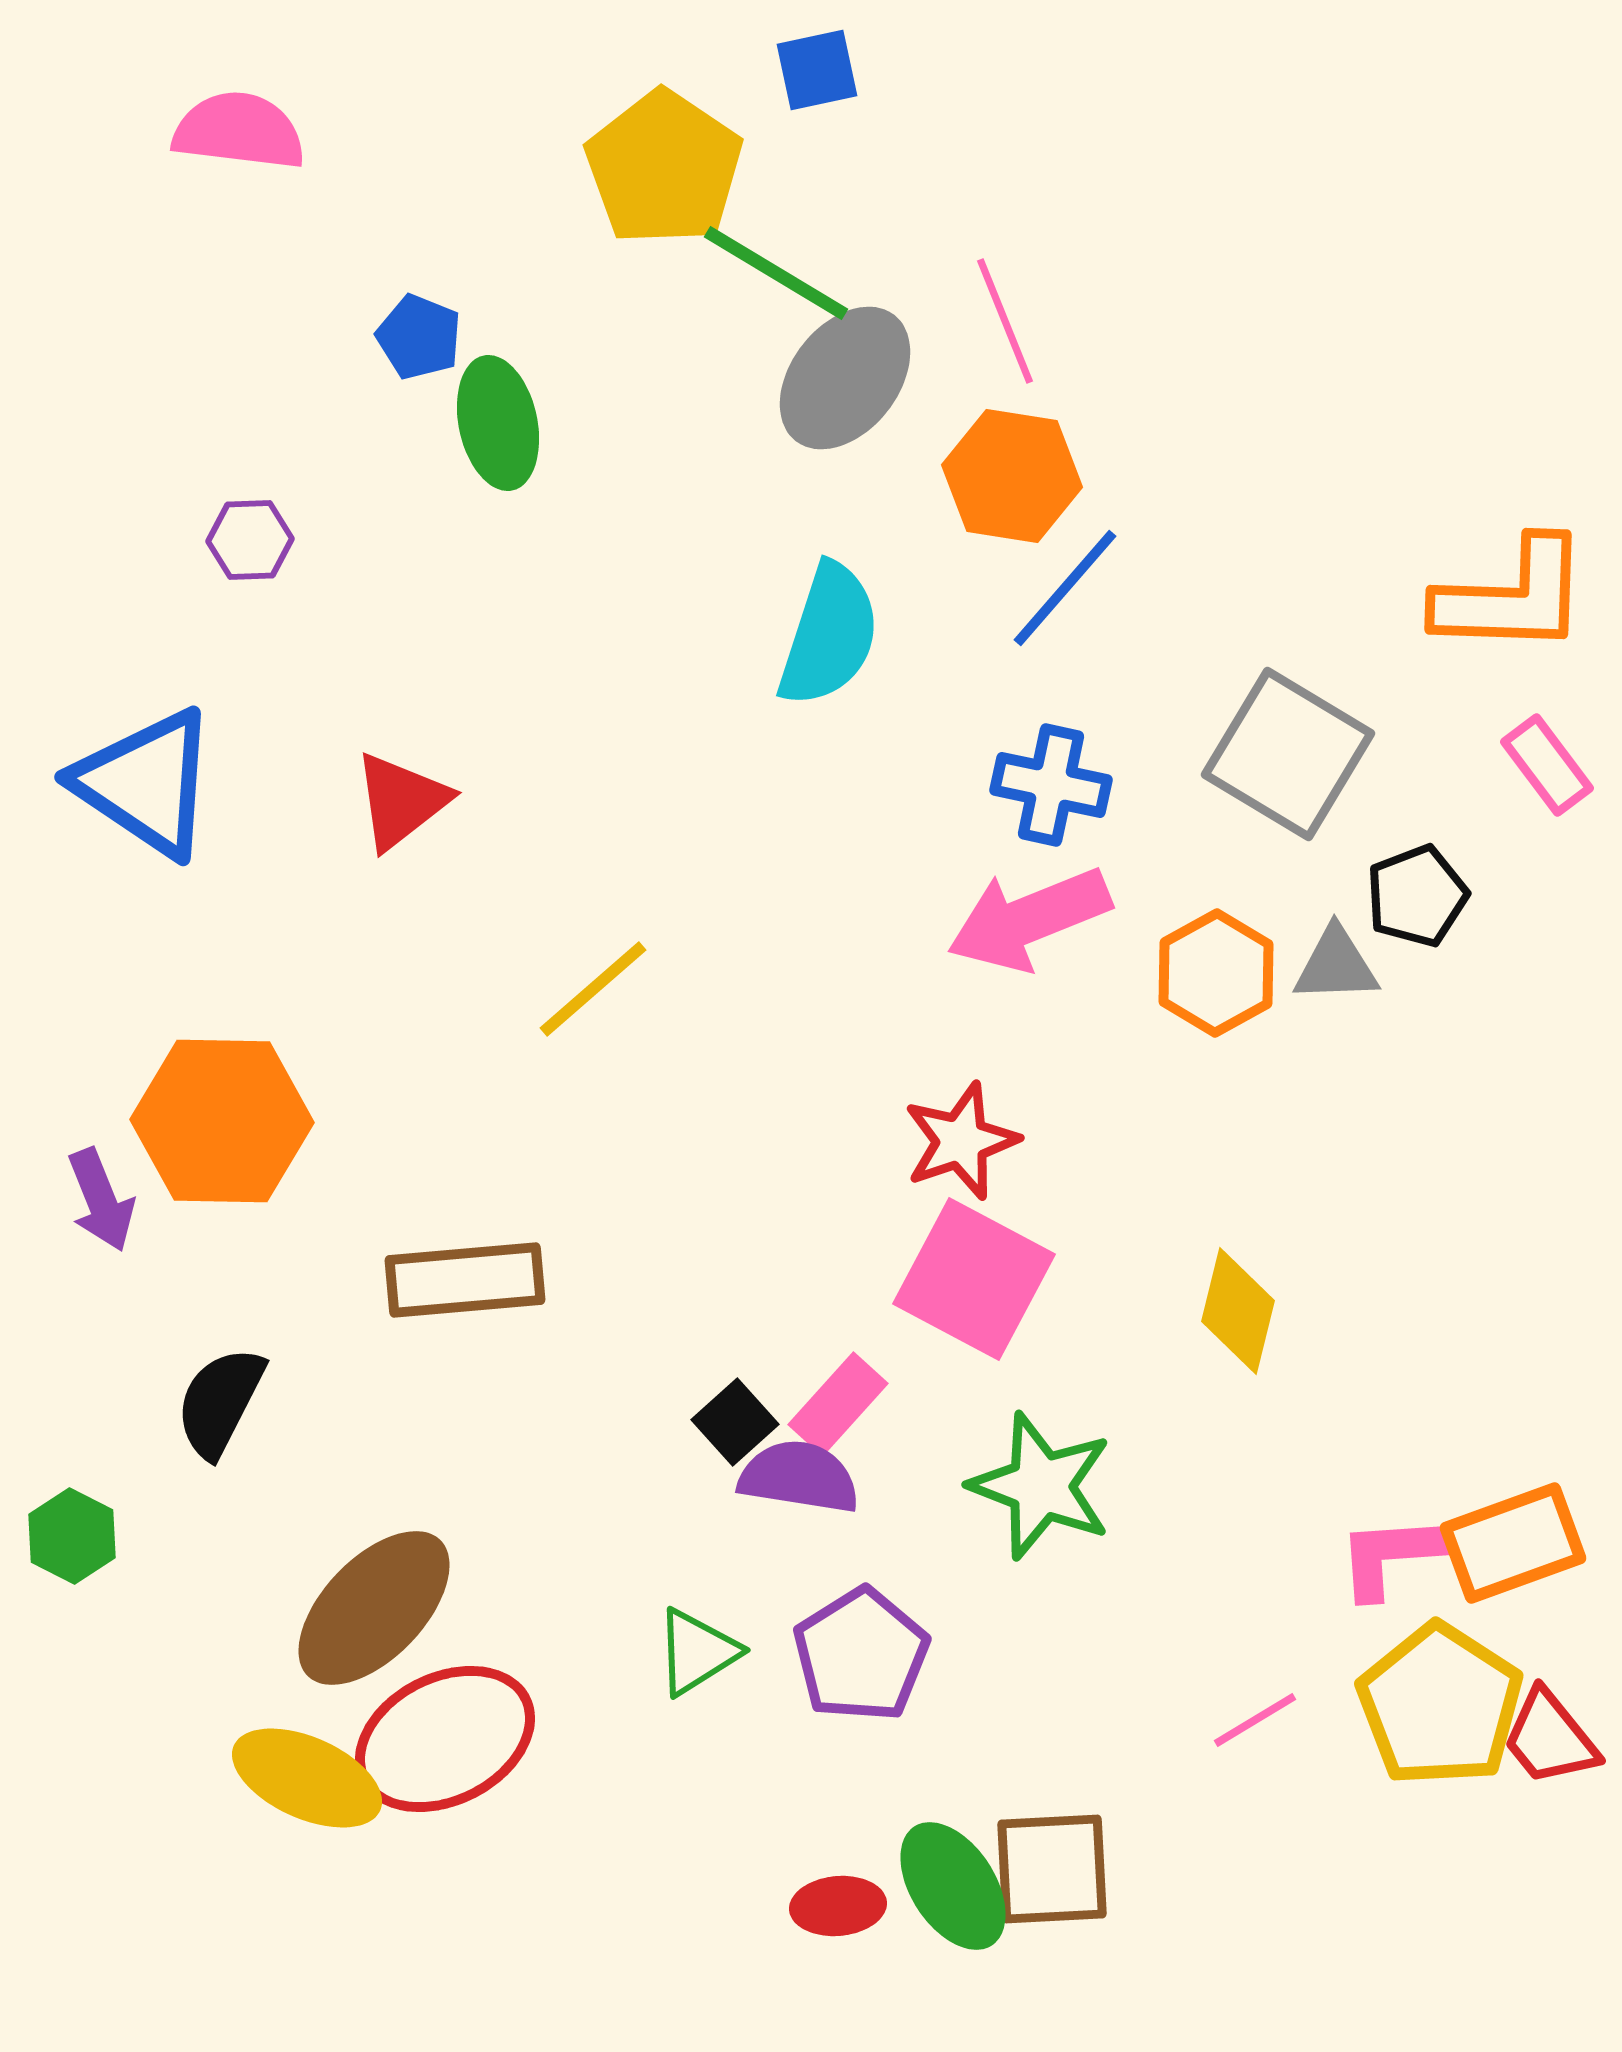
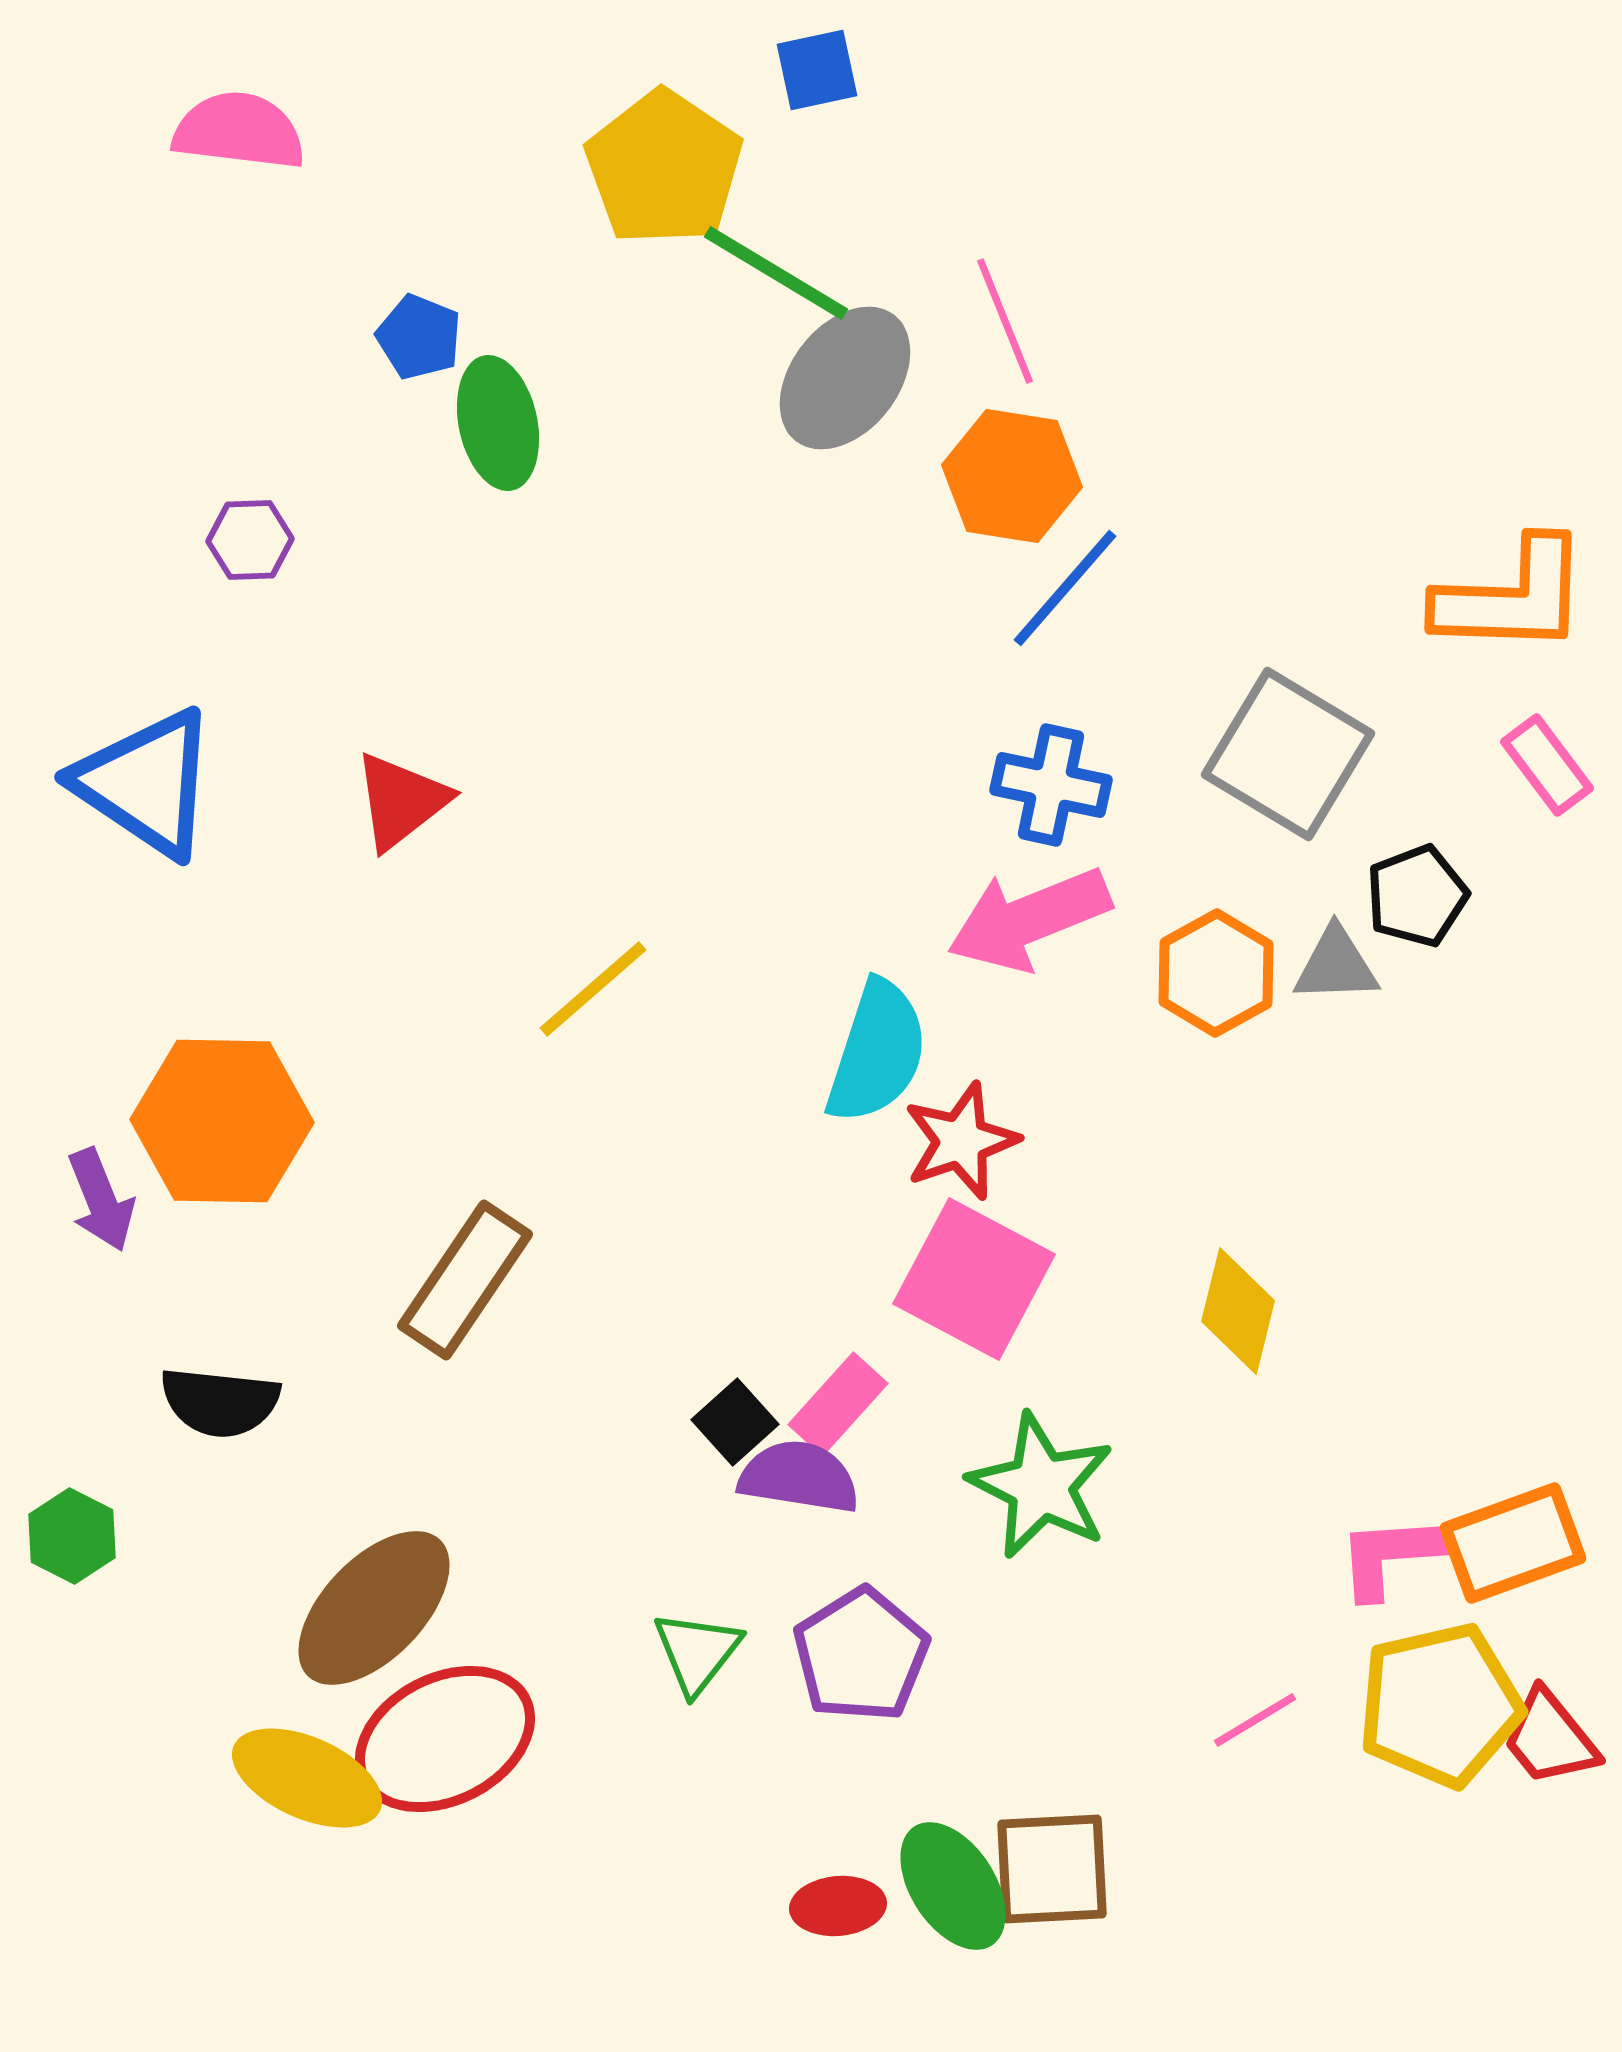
cyan semicircle at (829, 635): moved 48 px right, 417 px down
brown rectangle at (465, 1280): rotated 51 degrees counterclockwise
black semicircle at (220, 1402): rotated 111 degrees counterclockwise
green star at (1041, 1486): rotated 6 degrees clockwise
green triangle at (697, 1652): rotated 20 degrees counterclockwise
yellow pentagon at (1440, 1705): rotated 26 degrees clockwise
